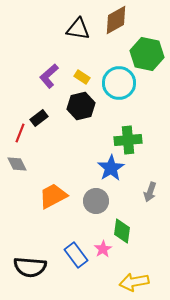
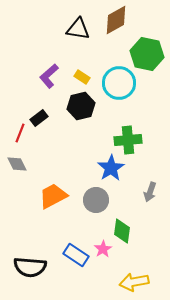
gray circle: moved 1 px up
blue rectangle: rotated 20 degrees counterclockwise
